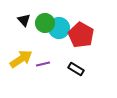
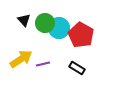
black rectangle: moved 1 px right, 1 px up
